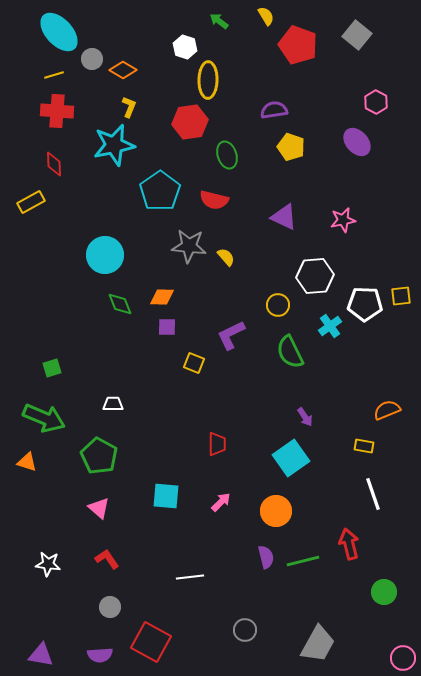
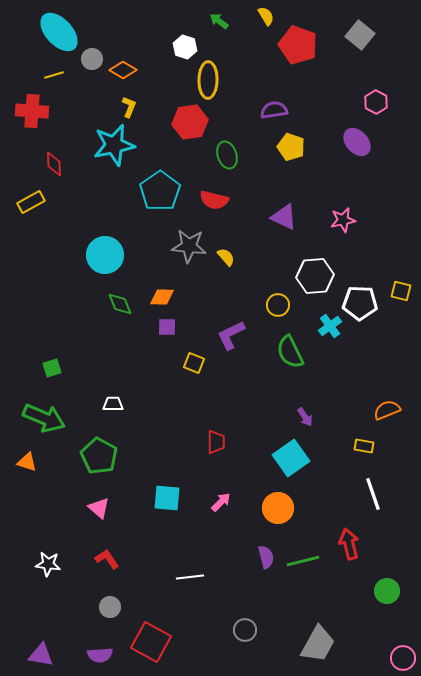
gray square at (357, 35): moved 3 px right
red cross at (57, 111): moved 25 px left
yellow square at (401, 296): moved 5 px up; rotated 20 degrees clockwise
white pentagon at (365, 304): moved 5 px left, 1 px up
red trapezoid at (217, 444): moved 1 px left, 2 px up
cyan square at (166, 496): moved 1 px right, 2 px down
orange circle at (276, 511): moved 2 px right, 3 px up
green circle at (384, 592): moved 3 px right, 1 px up
